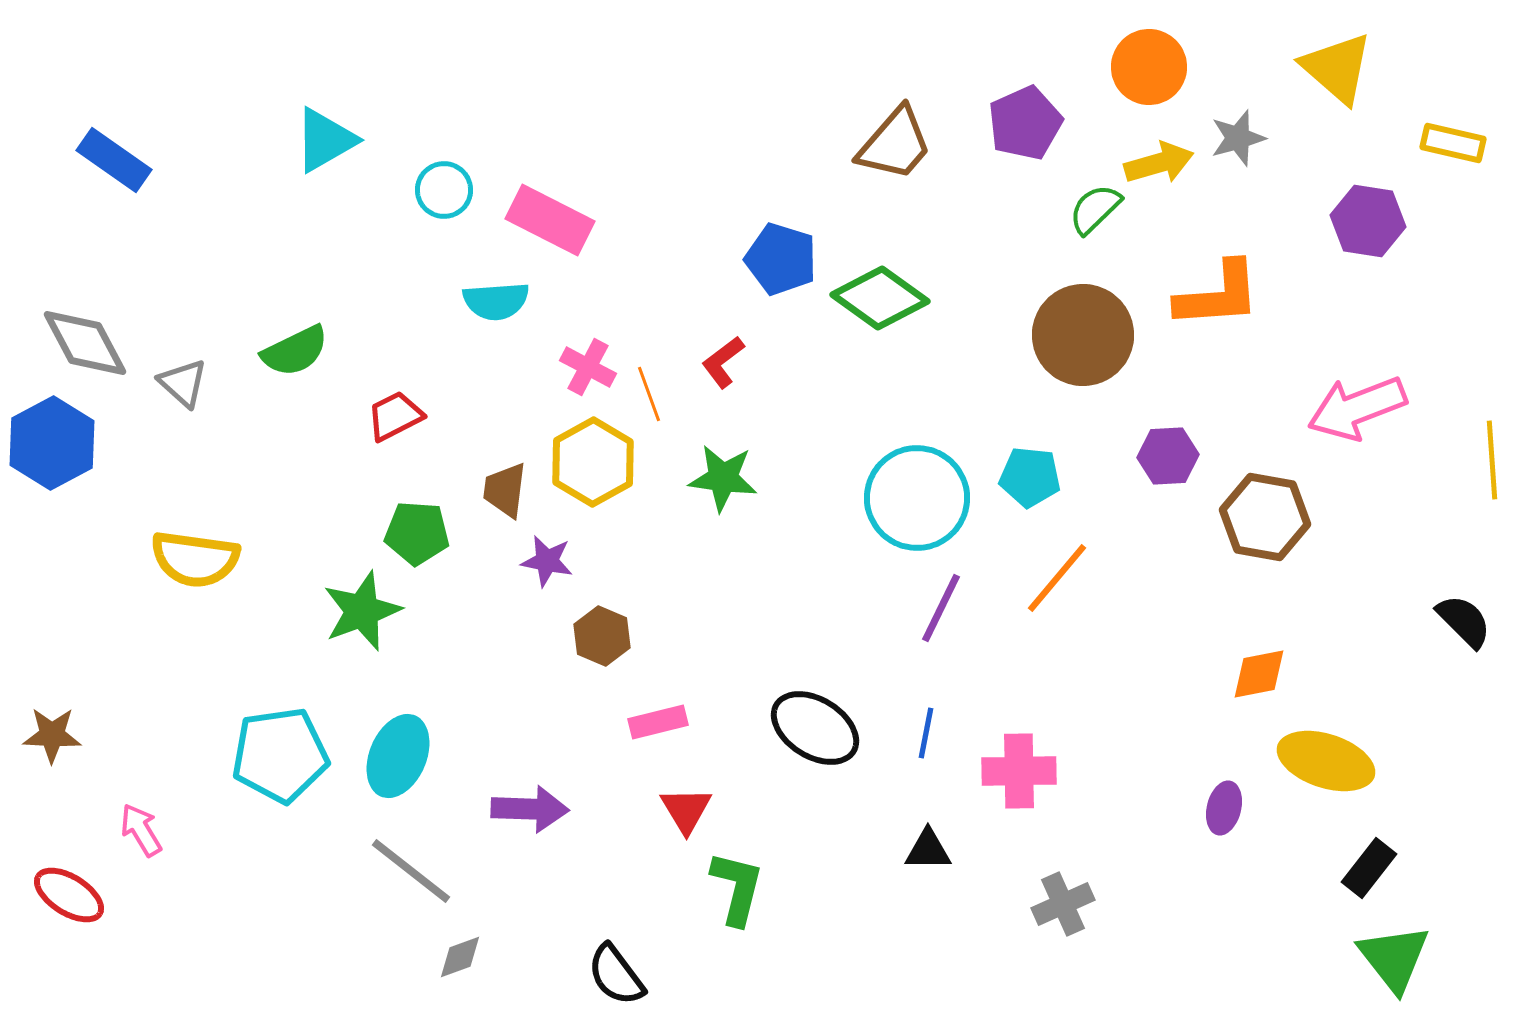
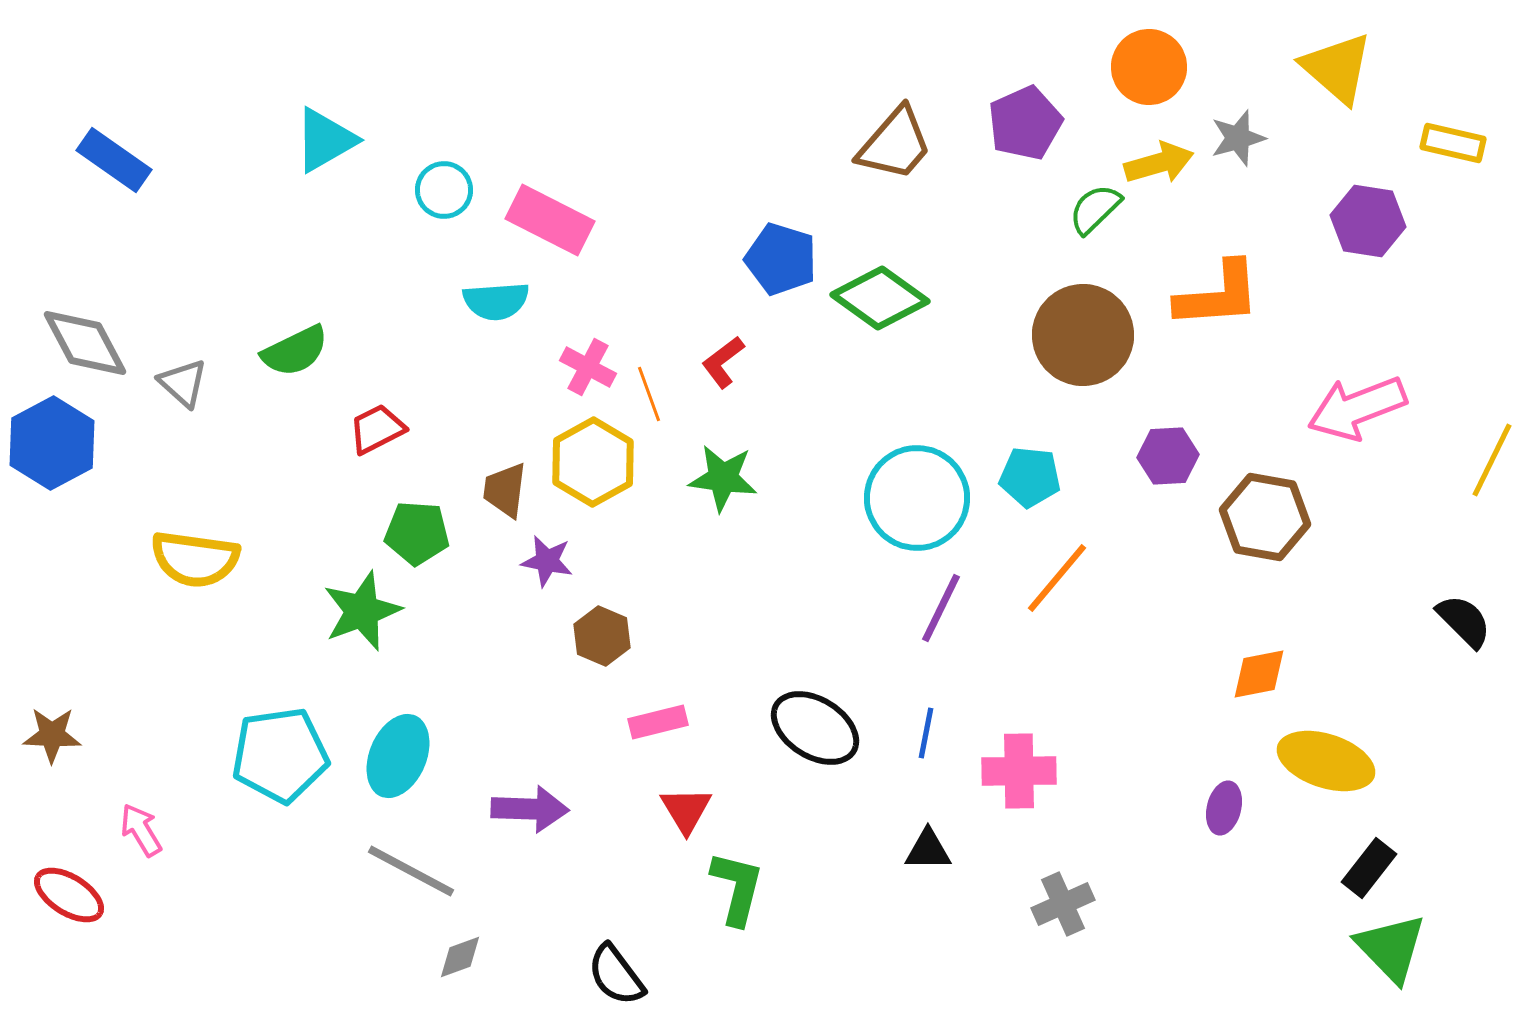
red trapezoid at (395, 416): moved 18 px left, 13 px down
yellow line at (1492, 460): rotated 30 degrees clockwise
gray line at (411, 871): rotated 10 degrees counterclockwise
green triangle at (1394, 958): moved 3 px left, 10 px up; rotated 6 degrees counterclockwise
